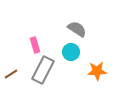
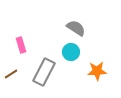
gray semicircle: moved 1 px left, 1 px up
pink rectangle: moved 14 px left
gray rectangle: moved 1 px right, 2 px down
